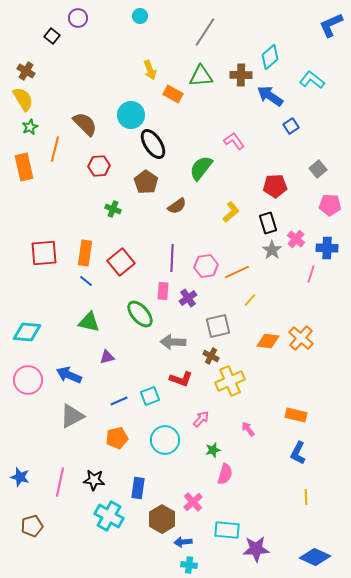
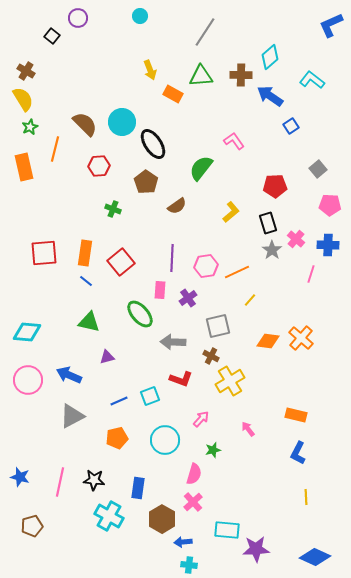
cyan circle at (131, 115): moved 9 px left, 7 px down
blue cross at (327, 248): moved 1 px right, 3 px up
pink rectangle at (163, 291): moved 3 px left, 1 px up
yellow cross at (230, 381): rotated 8 degrees counterclockwise
pink semicircle at (225, 474): moved 31 px left
